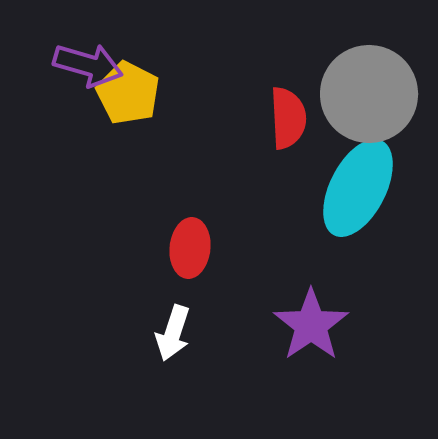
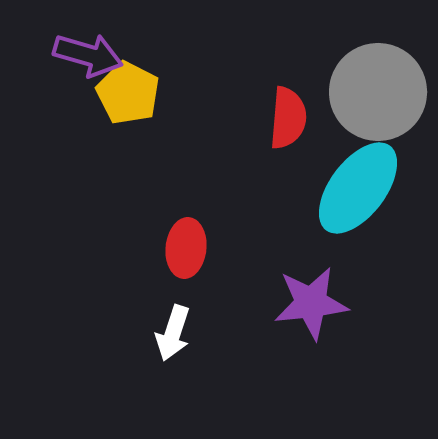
purple arrow: moved 10 px up
gray circle: moved 9 px right, 2 px up
red semicircle: rotated 8 degrees clockwise
cyan ellipse: rotated 10 degrees clockwise
red ellipse: moved 4 px left
purple star: moved 22 px up; rotated 28 degrees clockwise
